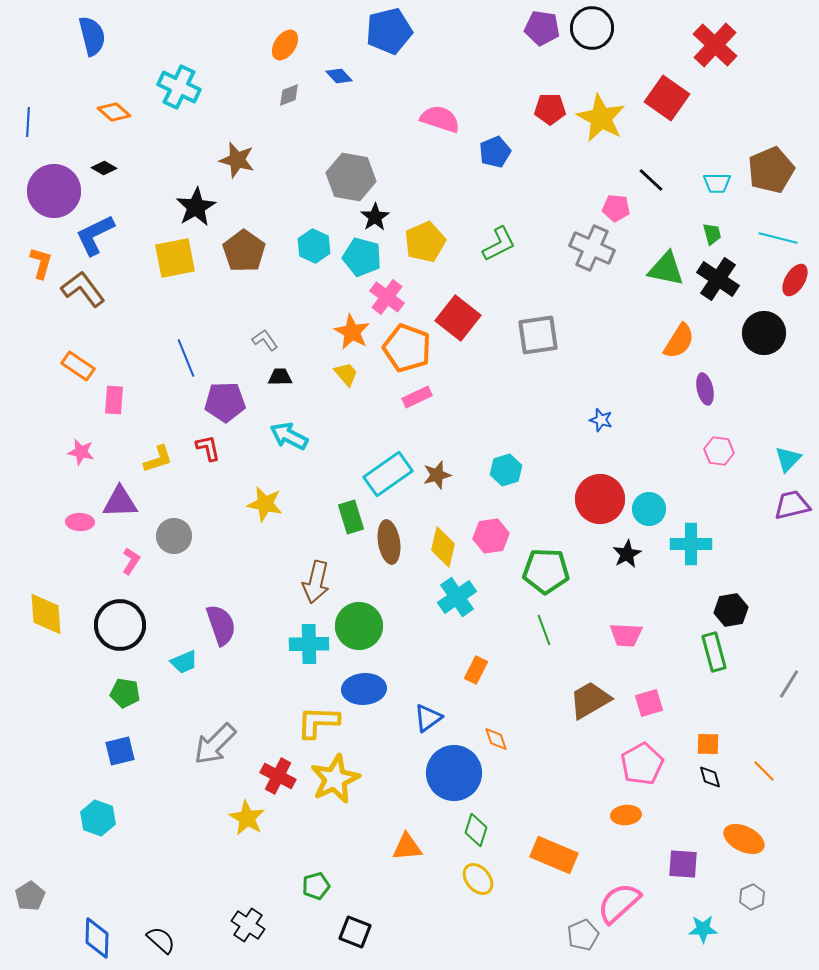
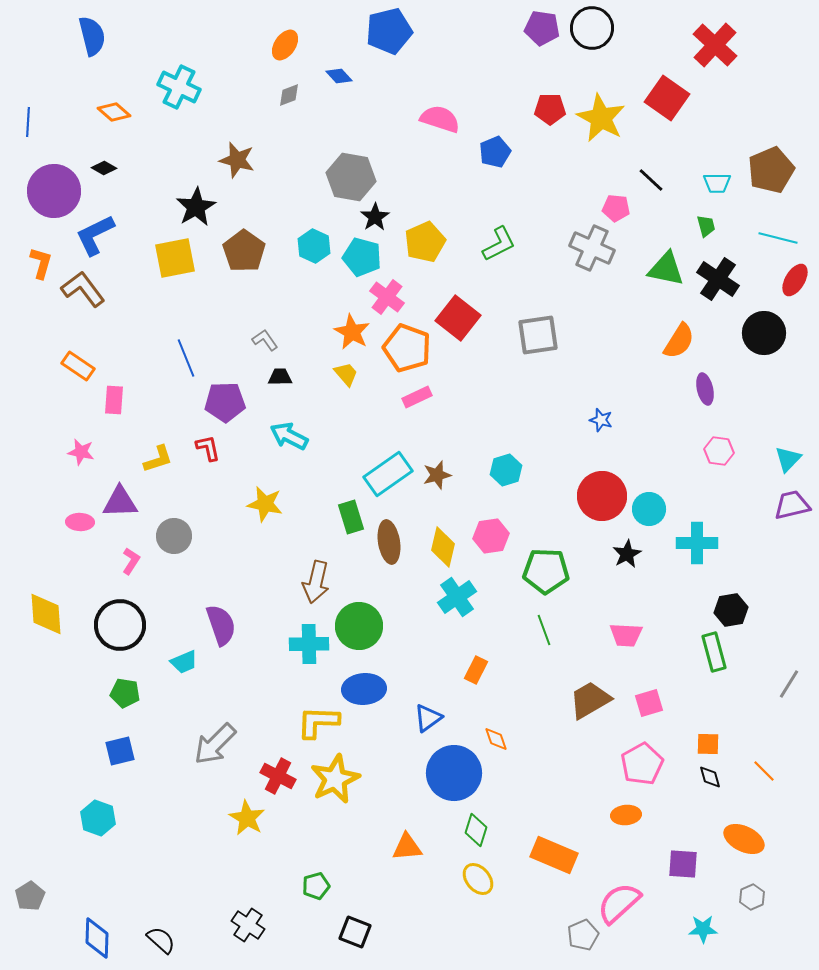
green trapezoid at (712, 234): moved 6 px left, 8 px up
red circle at (600, 499): moved 2 px right, 3 px up
cyan cross at (691, 544): moved 6 px right, 1 px up
